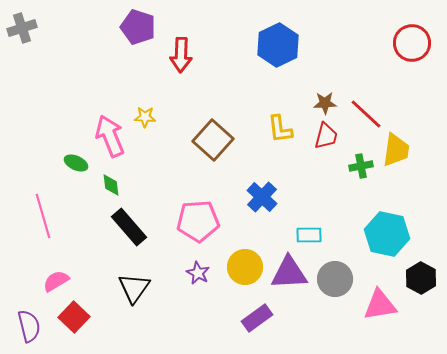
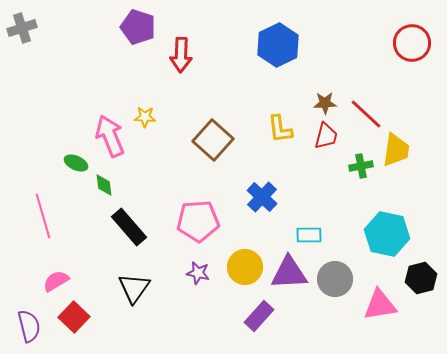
green diamond: moved 7 px left
purple star: rotated 15 degrees counterclockwise
black hexagon: rotated 16 degrees clockwise
purple rectangle: moved 2 px right, 2 px up; rotated 12 degrees counterclockwise
